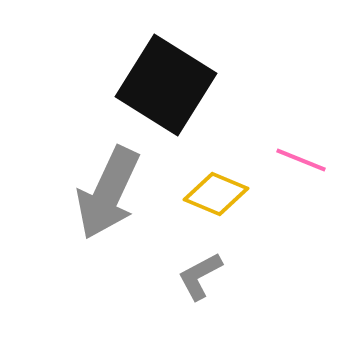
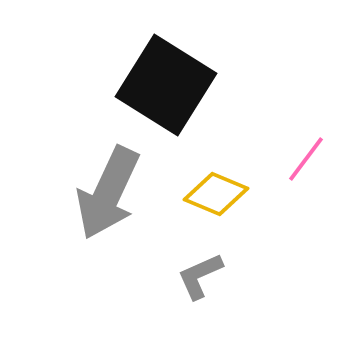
pink line: moved 5 px right, 1 px up; rotated 75 degrees counterclockwise
gray L-shape: rotated 4 degrees clockwise
